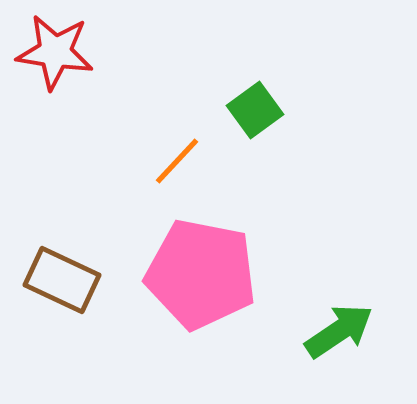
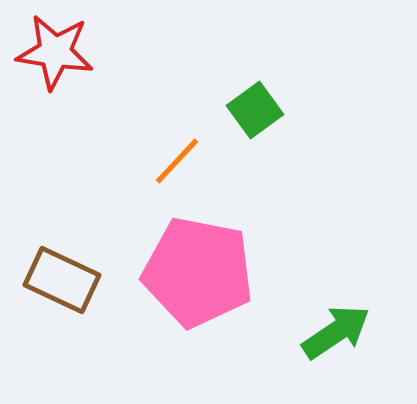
pink pentagon: moved 3 px left, 2 px up
green arrow: moved 3 px left, 1 px down
